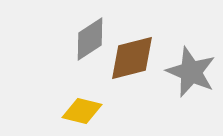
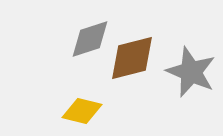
gray diamond: rotated 15 degrees clockwise
